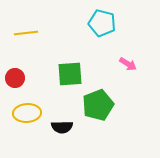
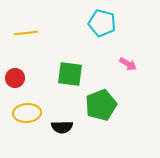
green square: rotated 12 degrees clockwise
green pentagon: moved 3 px right
